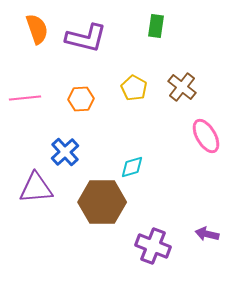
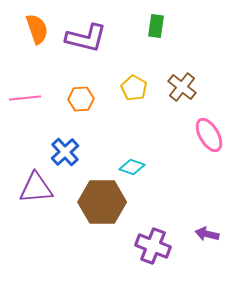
pink ellipse: moved 3 px right, 1 px up
cyan diamond: rotated 35 degrees clockwise
